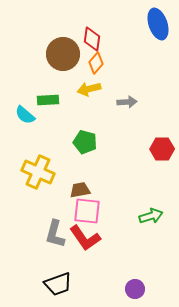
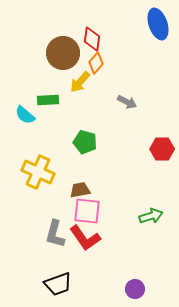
brown circle: moved 1 px up
yellow arrow: moved 9 px left, 7 px up; rotated 35 degrees counterclockwise
gray arrow: rotated 30 degrees clockwise
